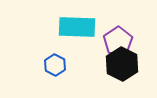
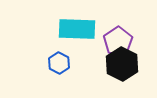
cyan rectangle: moved 2 px down
blue hexagon: moved 4 px right, 2 px up
